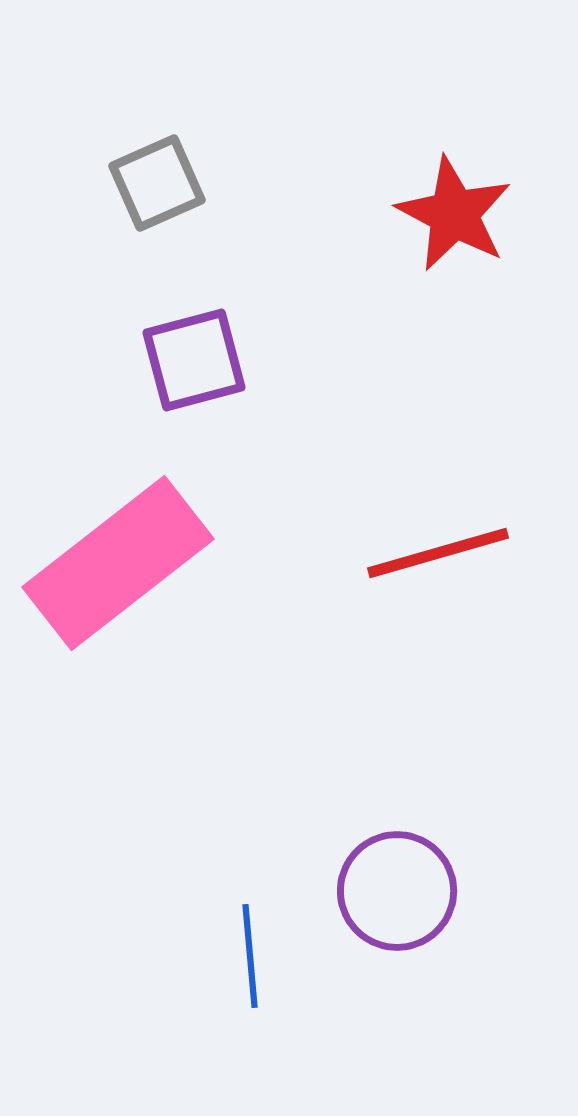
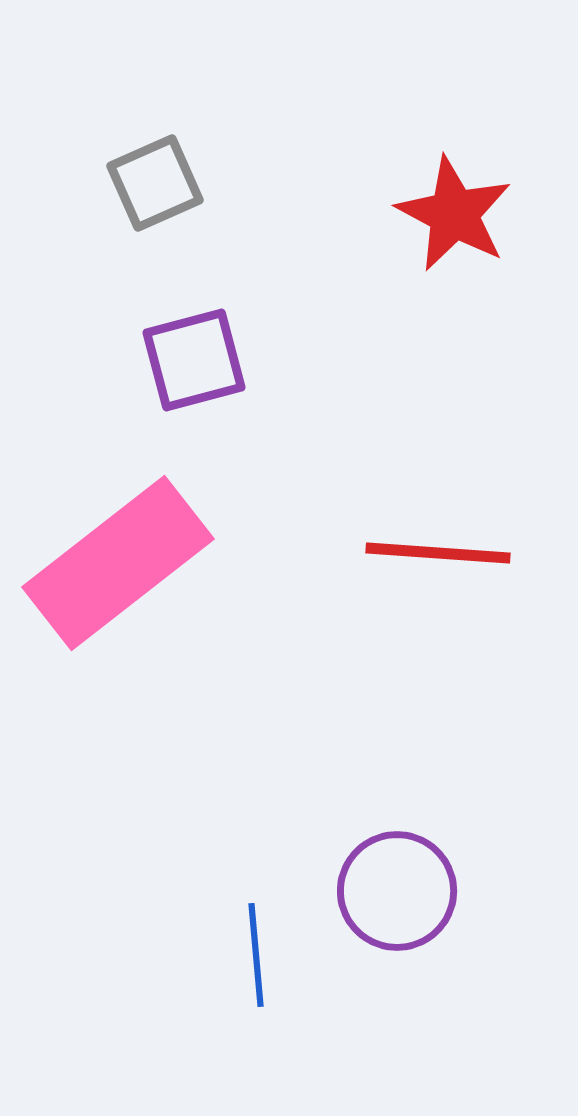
gray square: moved 2 px left
red line: rotated 20 degrees clockwise
blue line: moved 6 px right, 1 px up
